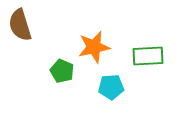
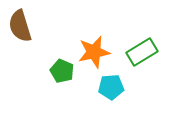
brown semicircle: moved 1 px down
orange star: moved 5 px down
green rectangle: moved 6 px left, 4 px up; rotated 28 degrees counterclockwise
